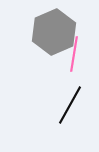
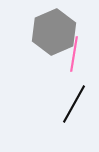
black line: moved 4 px right, 1 px up
